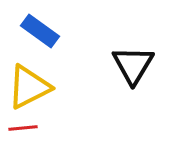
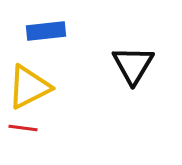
blue rectangle: moved 6 px right; rotated 42 degrees counterclockwise
red line: rotated 12 degrees clockwise
